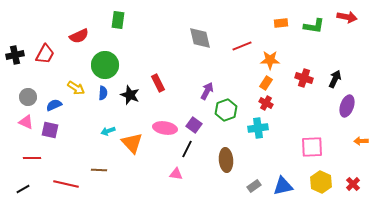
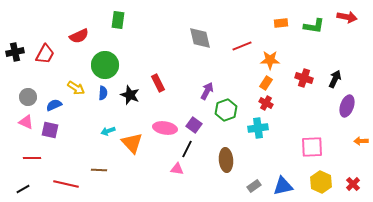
black cross at (15, 55): moved 3 px up
pink triangle at (176, 174): moved 1 px right, 5 px up
